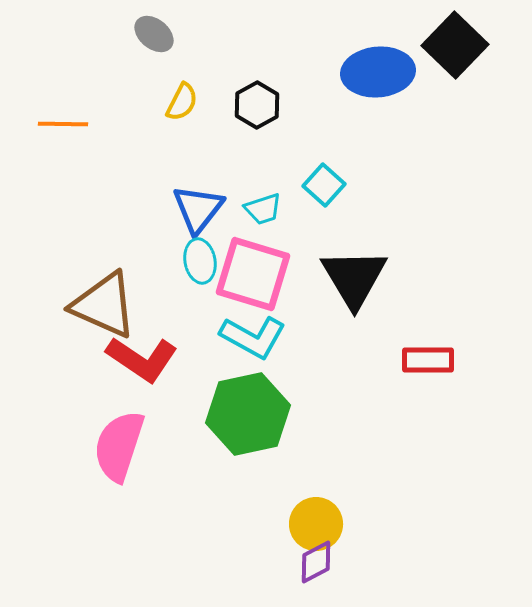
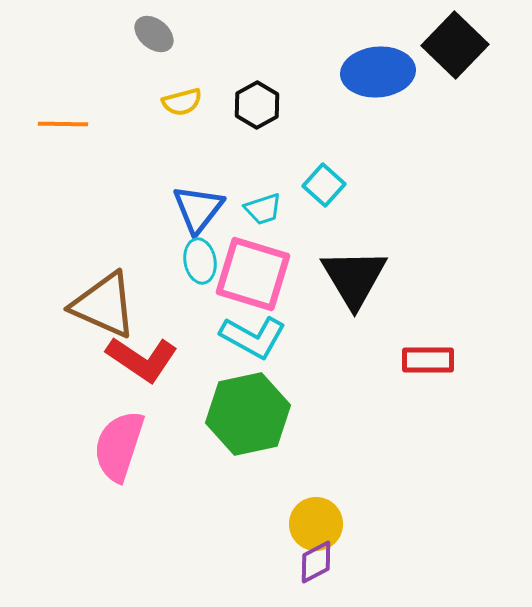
yellow semicircle: rotated 48 degrees clockwise
